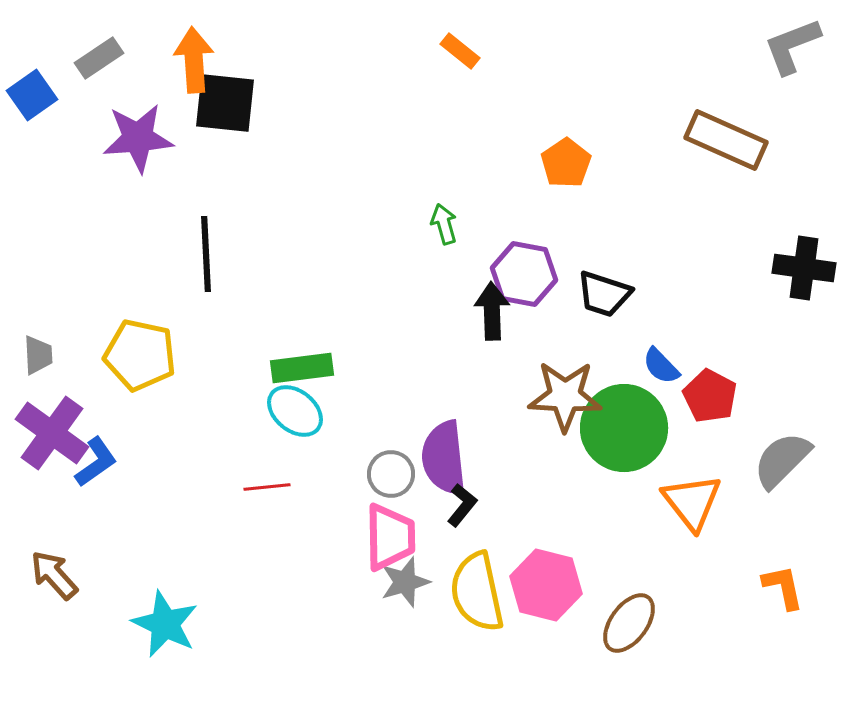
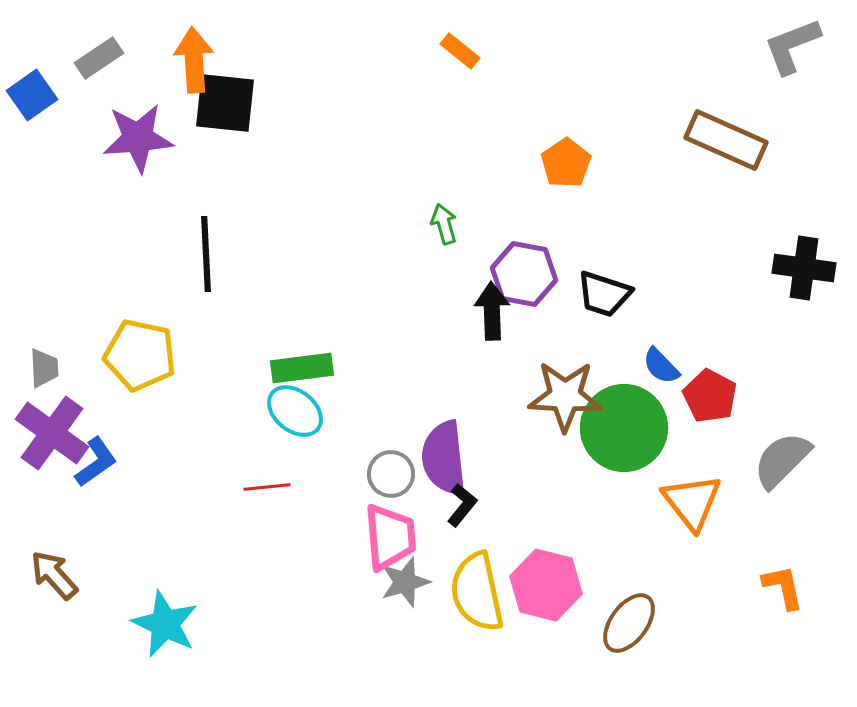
gray trapezoid: moved 6 px right, 13 px down
pink trapezoid: rotated 4 degrees counterclockwise
